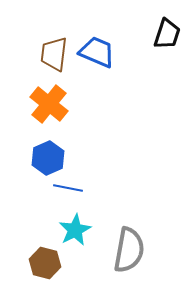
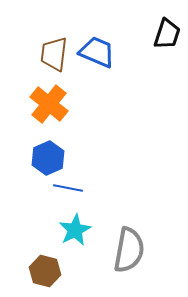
brown hexagon: moved 8 px down
